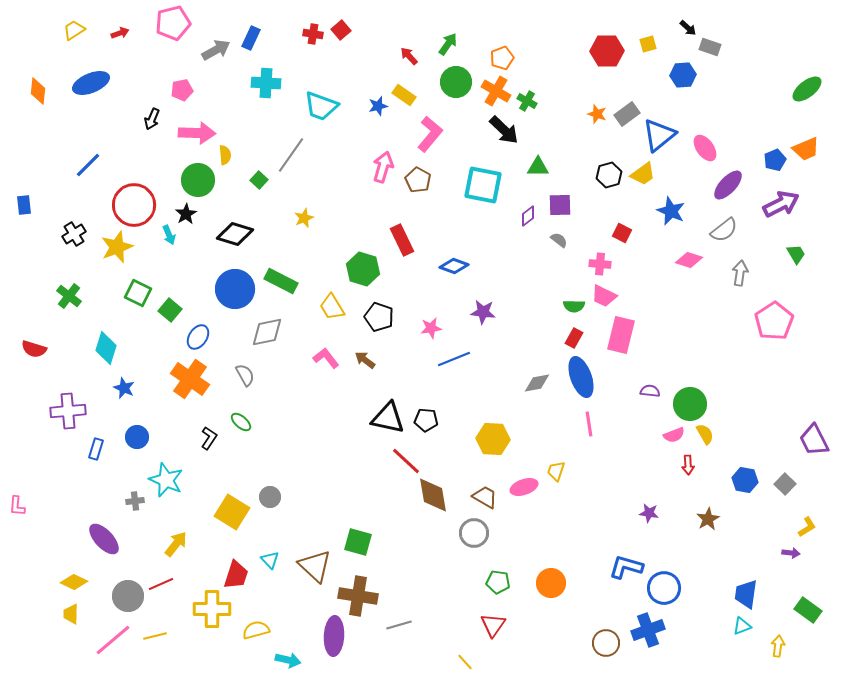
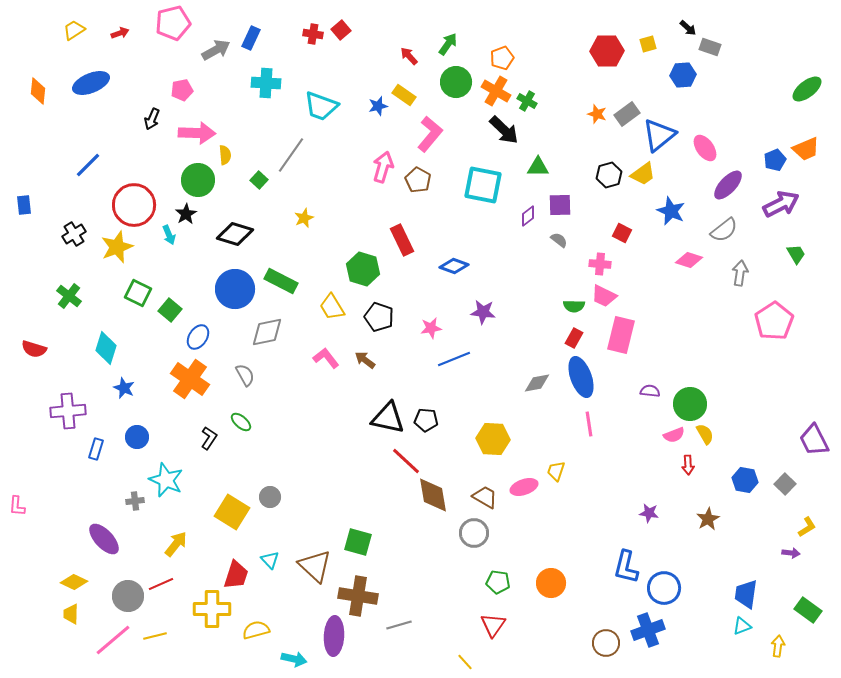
blue L-shape at (626, 567): rotated 92 degrees counterclockwise
cyan arrow at (288, 660): moved 6 px right, 1 px up
